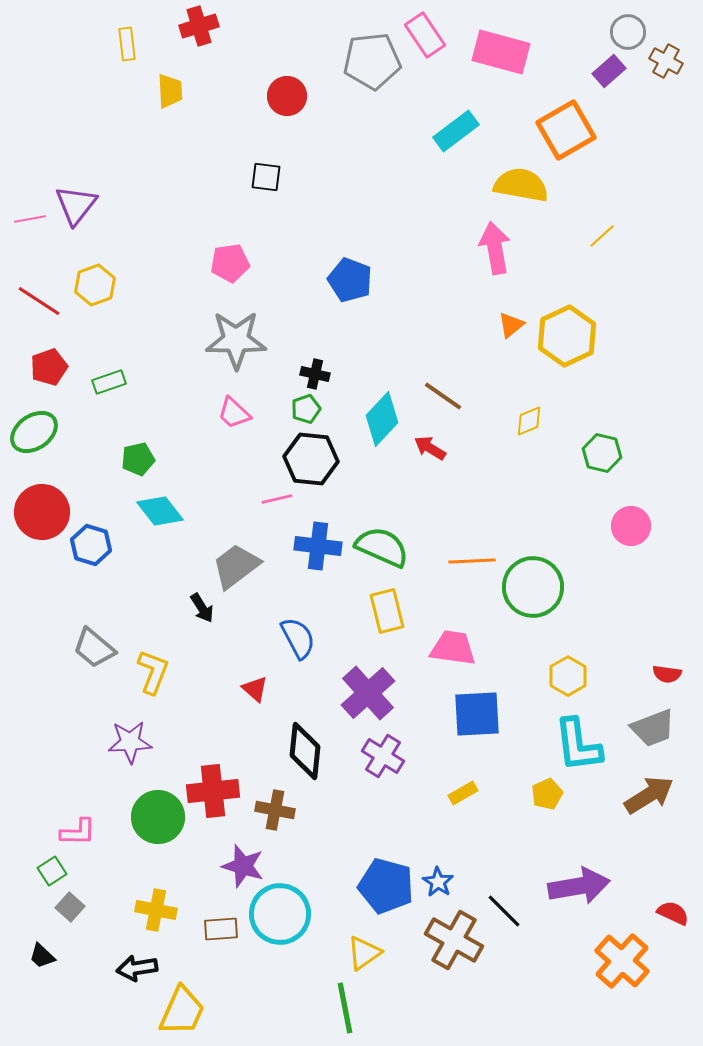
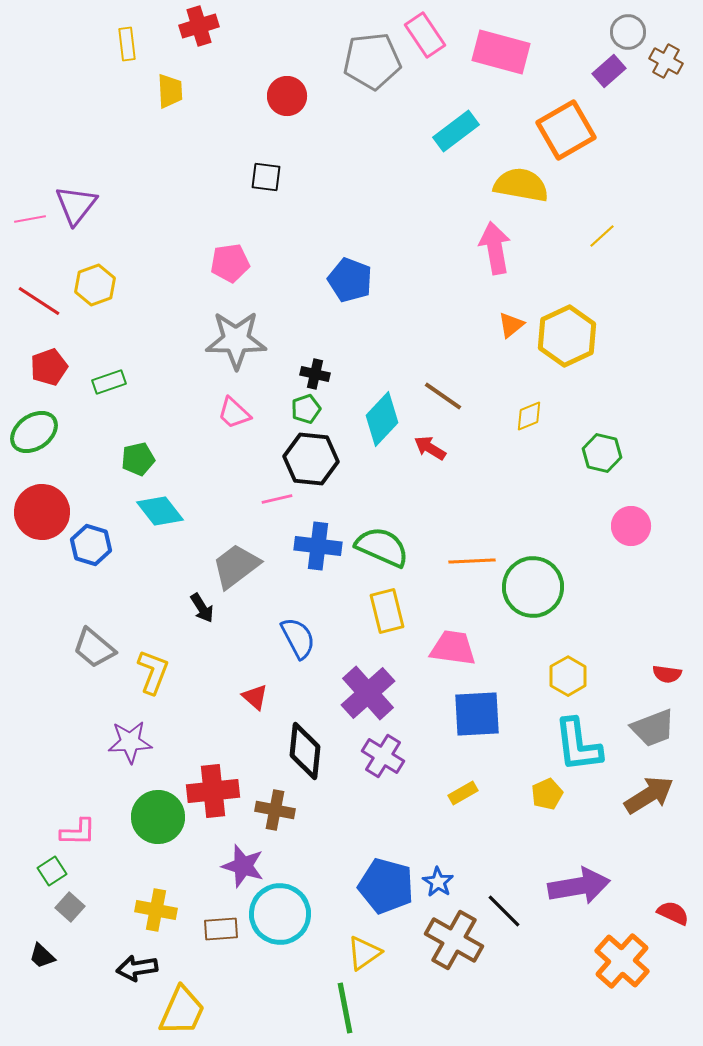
yellow diamond at (529, 421): moved 5 px up
red triangle at (255, 689): moved 8 px down
